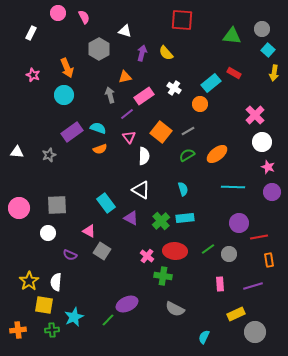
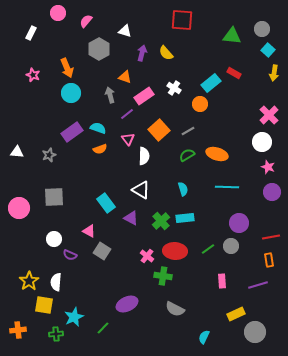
pink semicircle at (84, 17): moved 2 px right, 4 px down; rotated 112 degrees counterclockwise
orange triangle at (125, 77): rotated 32 degrees clockwise
cyan circle at (64, 95): moved 7 px right, 2 px up
pink cross at (255, 115): moved 14 px right
orange square at (161, 132): moved 2 px left, 2 px up; rotated 10 degrees clockwise
pink triangle at (129, 137): moved 1 px left, 2 px down
orange ellipse at (217, 154): rotated 55 degrees clockwise
cyan line at (233, 187): moved 6 px left
gray square at (57, 205): moved 3 px left, 8 px up
white circle at (48, 233): moved 6 px right, 6 px down
red line at (259, 237): moved 12 px right
gray circle at (229, 254): moved 2 px right, 8 px up
pink rectangle at (220, 284): moved 2 px right, 3 px up
purple line at (253, 286): moved 5 px right, 1 px up
green line at (108, 320): moved 5 px left, 8 px down
green cross at (52, 330): moved 4 px right, 4 px down
